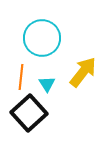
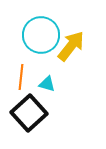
cyan circle: moved 1 px left, 3 px up
yellow arrow: moved 12 px left, 26 px up
cyan triangle: rotated 42 degrees counterclockwise
